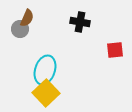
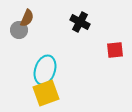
black cross: rotated 18 degrees clockwise
gray circle: moved 1 px left, 1 px down
yellow square: rotated 24 degrees clockwise
